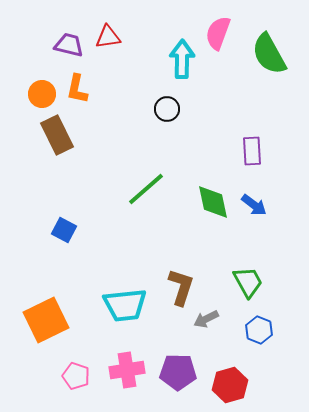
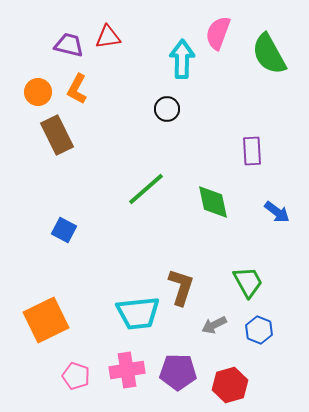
orange L-shape: rotated 16 degrees clockwise
orange circle: moved 4 px left, 2 px up
blue arrow: moved 23 px right, 7 px down
cyan trapezoid: moved 13 px right, 8 px down
gray arrow: moved 8 px right, 6 px down
